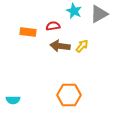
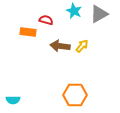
red semicircle: moved 7 px left, 6 px up; rotated 24 degrees clockwise
orange hexagon: moved 6 px right
